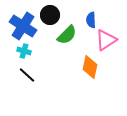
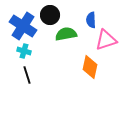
green semicircle: moved 1 px left, 1 px up; rotated 145 degrees counterclockwise
pink triangle: rotated 15 degrees clockwise
black line: rotated 30 degrees clockwise
